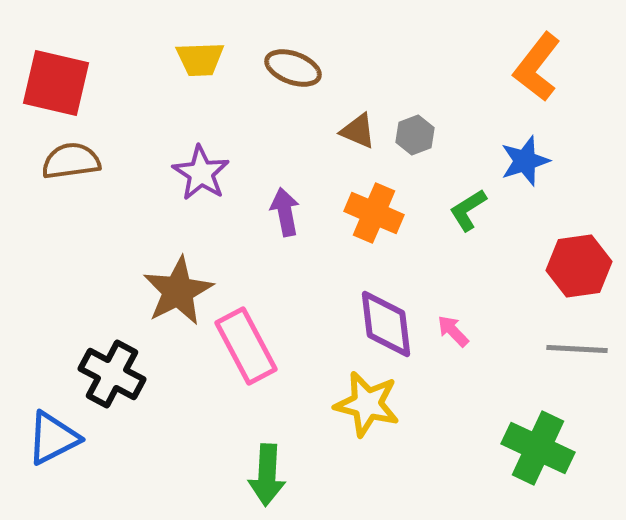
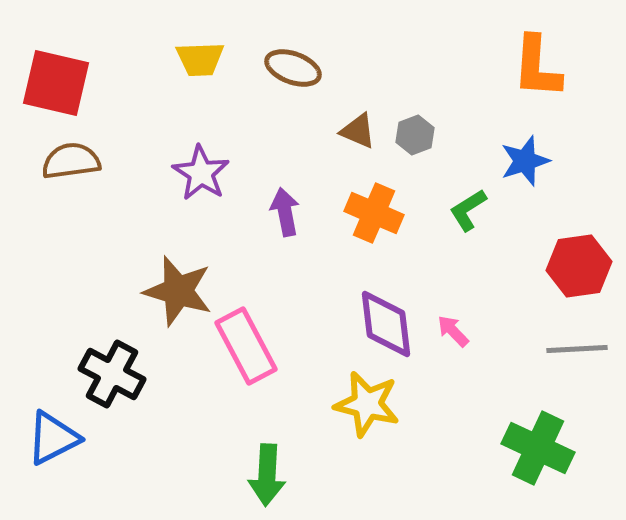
orange L-shape: rotated 34 degrees counterclockwise
brown star: rotated 28 degrees counterclockwise
gray line: rotated 6 degrees counterclockwise
